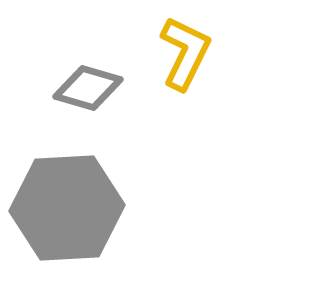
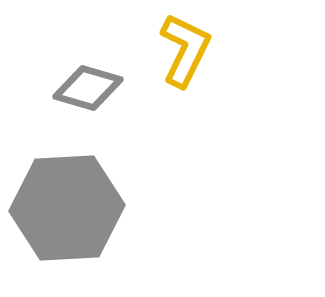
yellow L-shape: moved 3 px up
